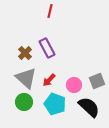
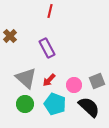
brown cross: moved 15 px left, 17 px up
green circle: moved 1 px right, 2 px down
